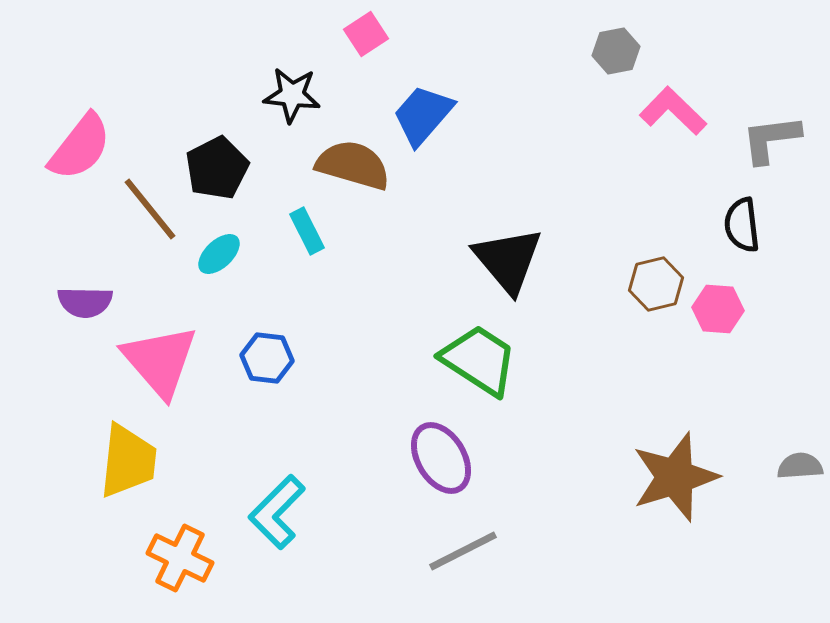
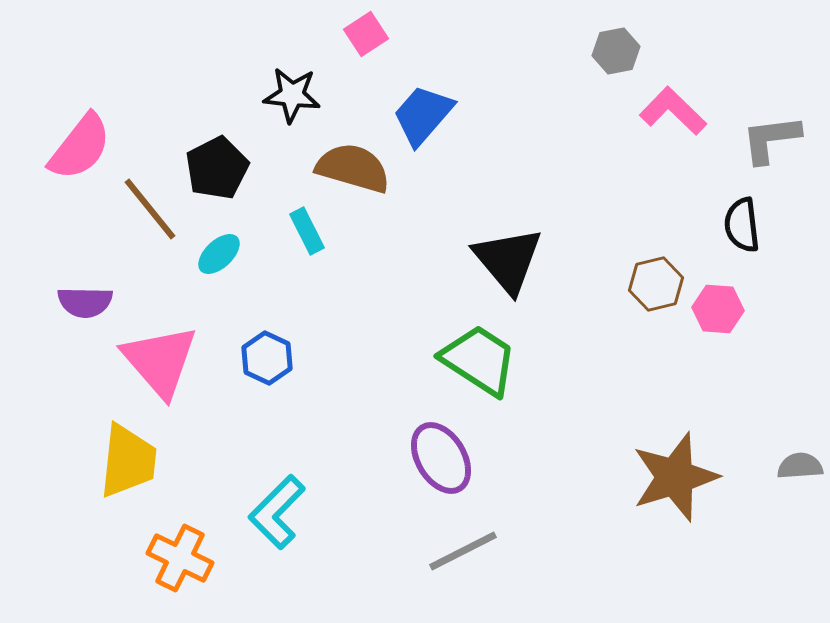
brown semicircle: moved 3 px down
blue hexagon: rotated 18 degrees clockwise
